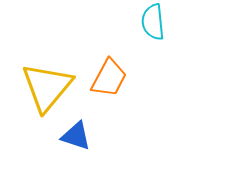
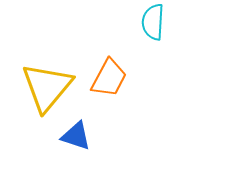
cyan semicircle: rotated 9 degrees clockwise
